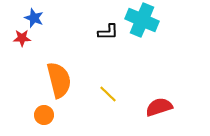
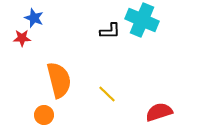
black L-shape: moved 2 px right, 1 px up
yellow line: moved 1 px left
red semicircle: moved 5 px down
